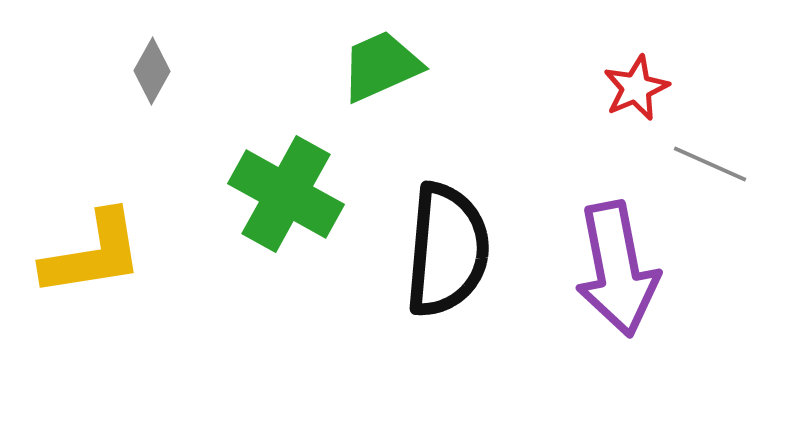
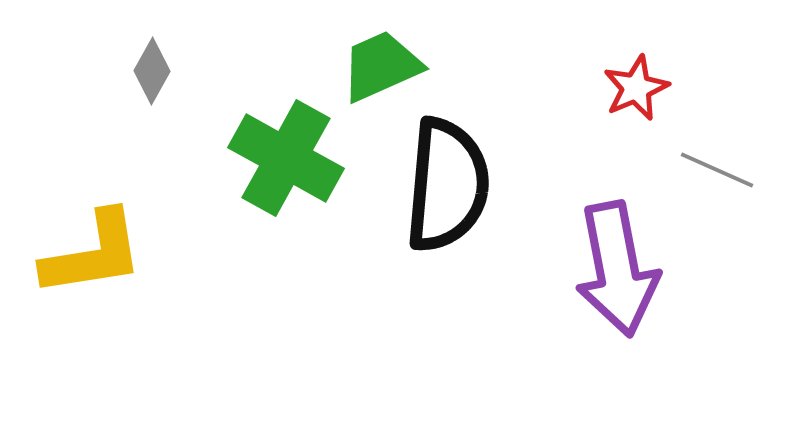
gray line: moved 7 px right, 6 px down
green cross: moved 36 px up
black semicircle: moved 65 px up
